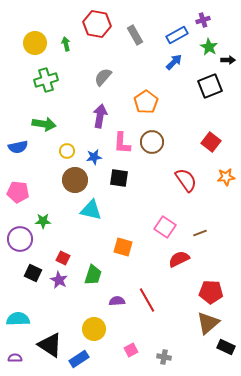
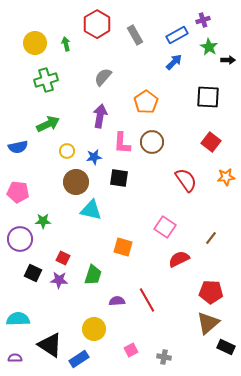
red hexagon at (97, 24): rotated 20 degrees clockwise
black square at (210, 86): moved 2 px left, 11 px down; rotated 25 degrees clockwise
green arrow at (44, 124): moved 4 px right; rotated 35 degrees counterclockwise
brown circle at (75, 180): moved 1 px right, 2 px down
brown line at (200, 233): moved 11 px right, 5 px down; rotated 32 degrees counterclockwise
purple star at (59, 280): rotated 24 degrees counterclockwise
